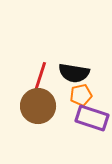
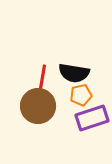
red line: moved 2 px right, 3 px down; rotated 8 degrees counterclockwise
purple rectangle: rotated 36 degrees counterclockwise
